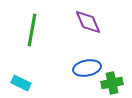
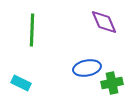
purple diamond: moved 16 px right
green line: rotated 8 degrees counterclockwise
